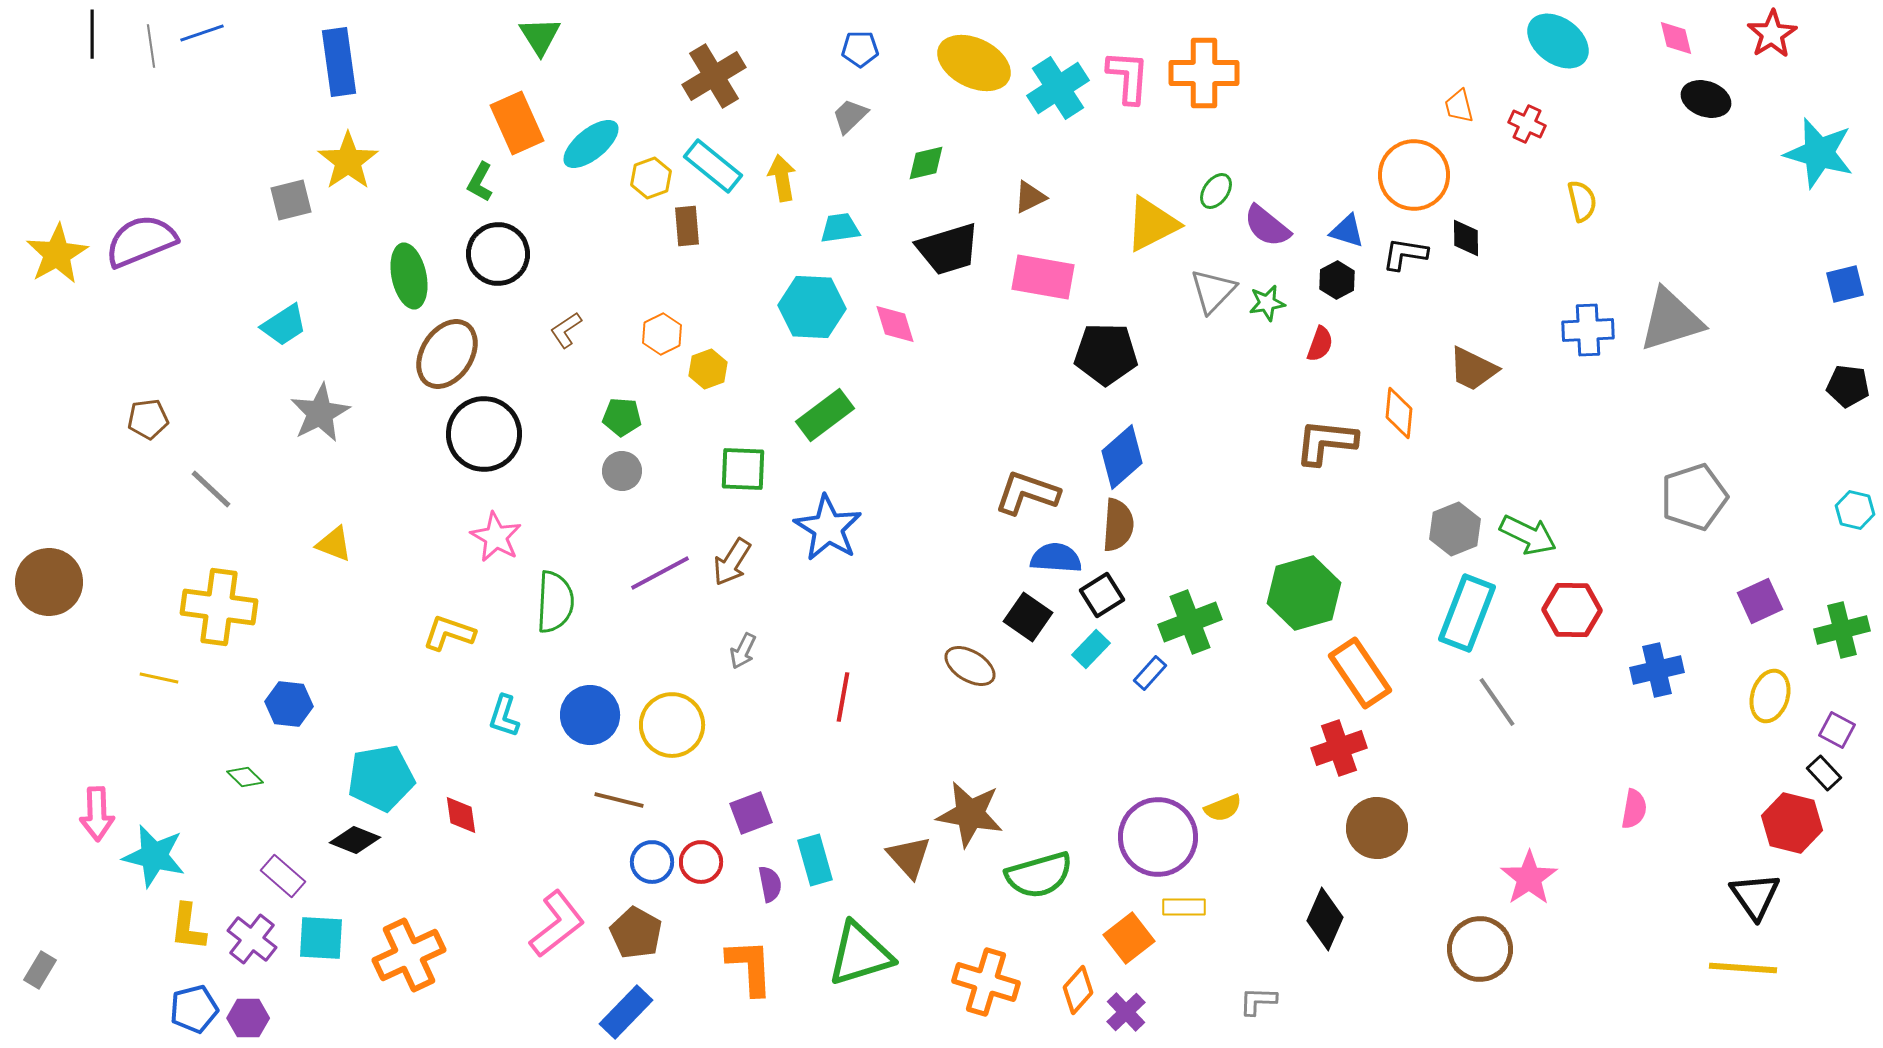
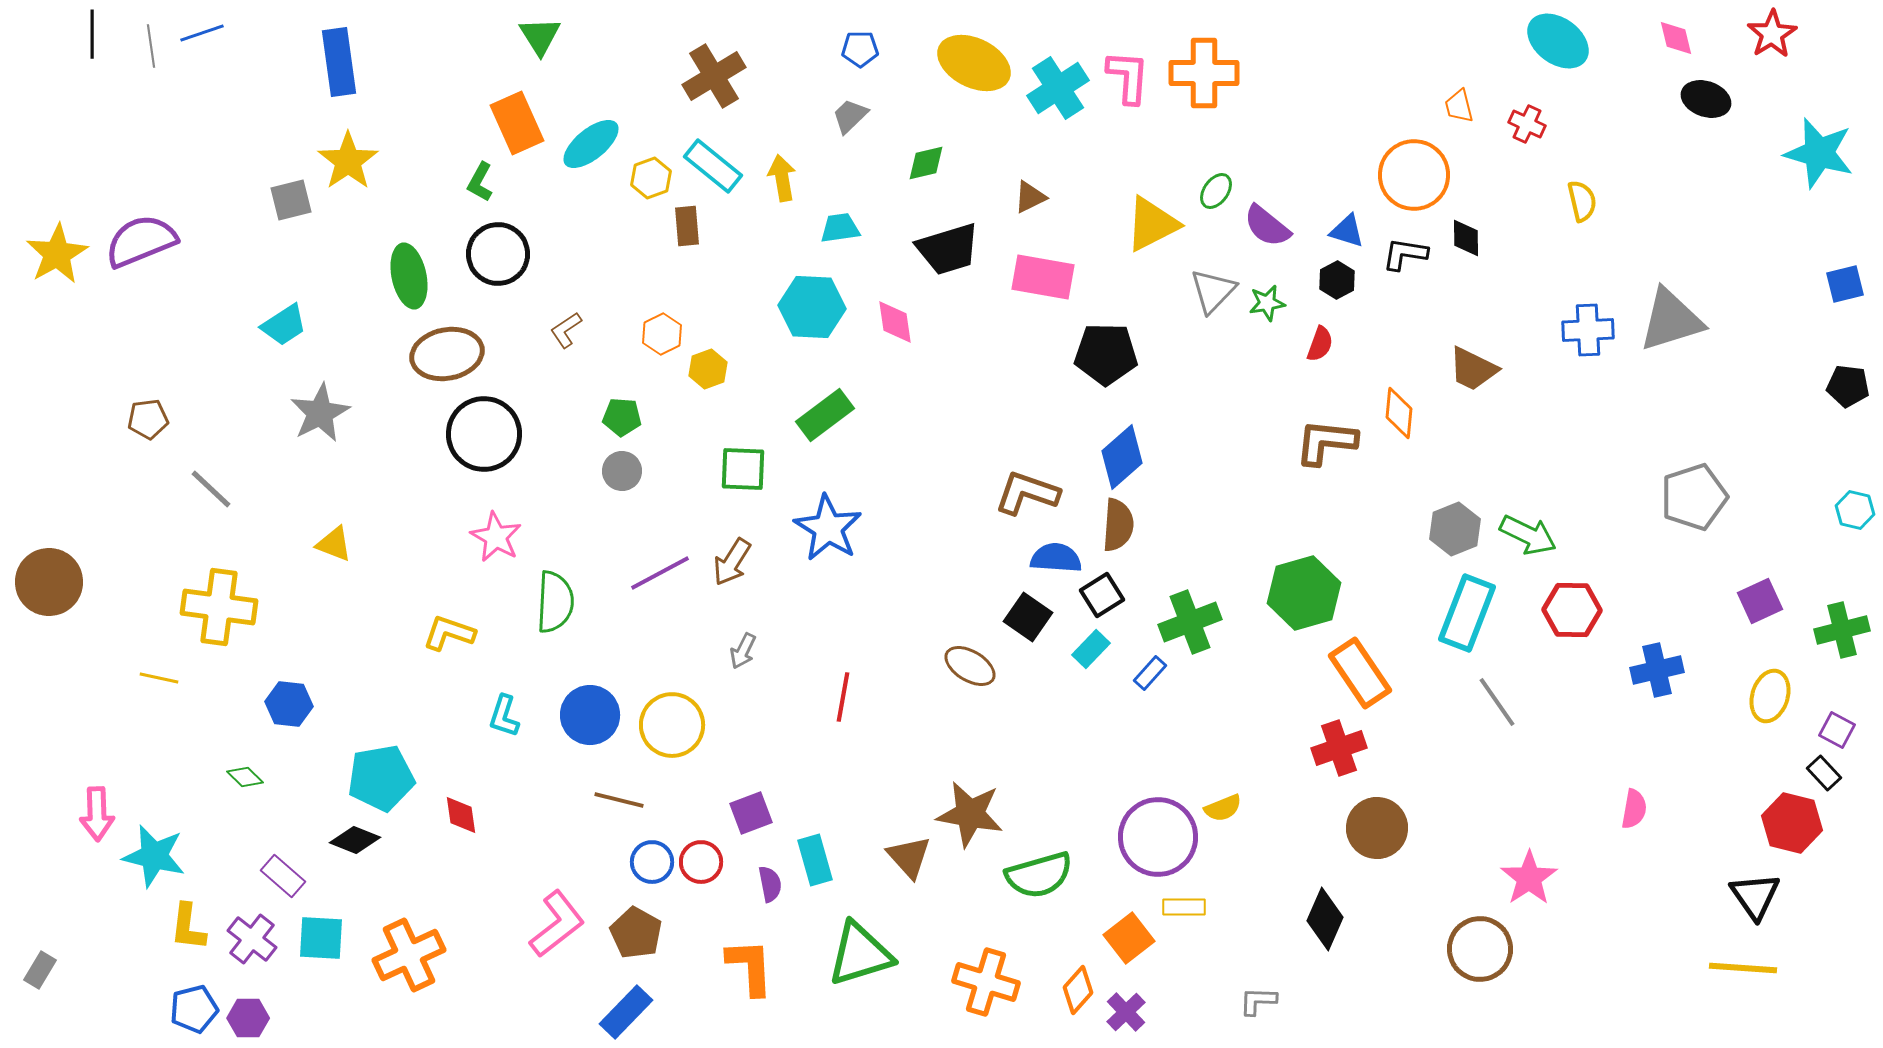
pink diamond at (895, 324): moved 2 px up; rotated 9 degrees clockwise
brown ellipse at (447, 354): rotated 46 degrees clockwise
